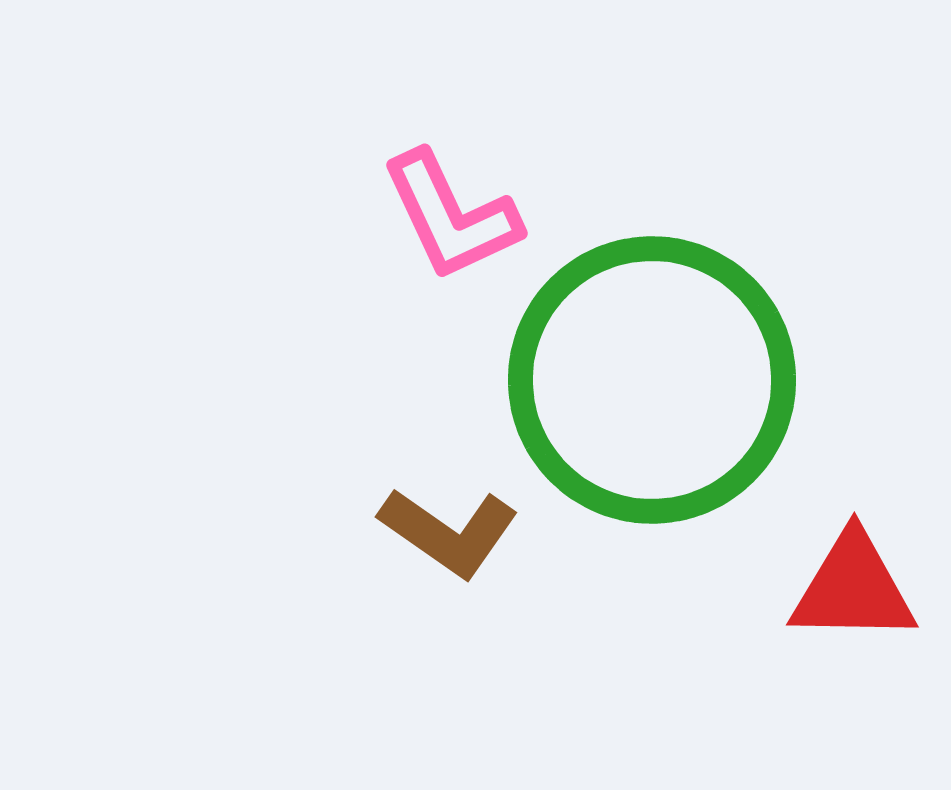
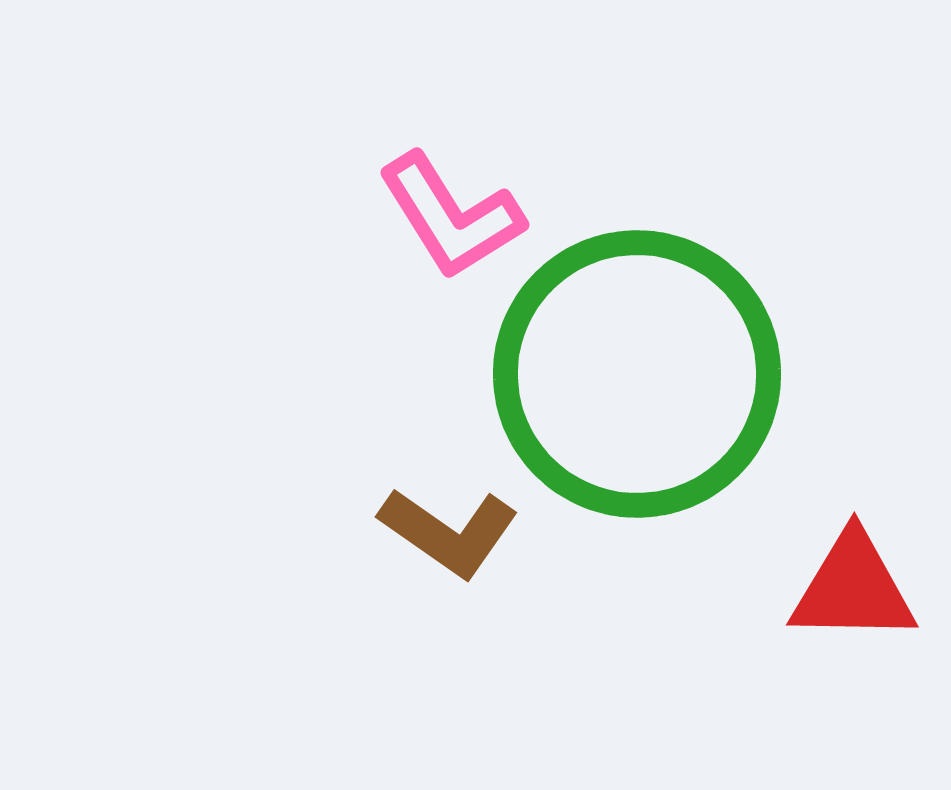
pink L-shape: rotated 7 degrees counterclockwise
green circle: moved 15 px left, 6 px up
